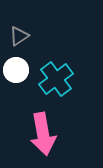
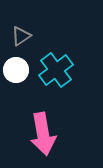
gray triangle: moved 2 px right
cyan cross: moved 9 px up
